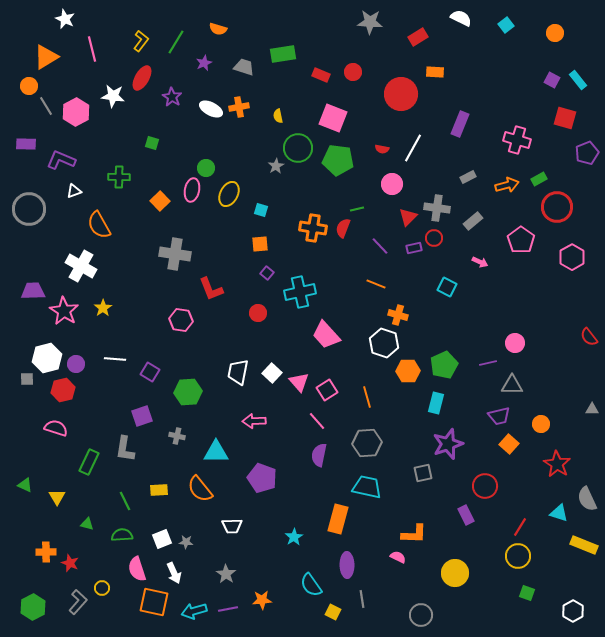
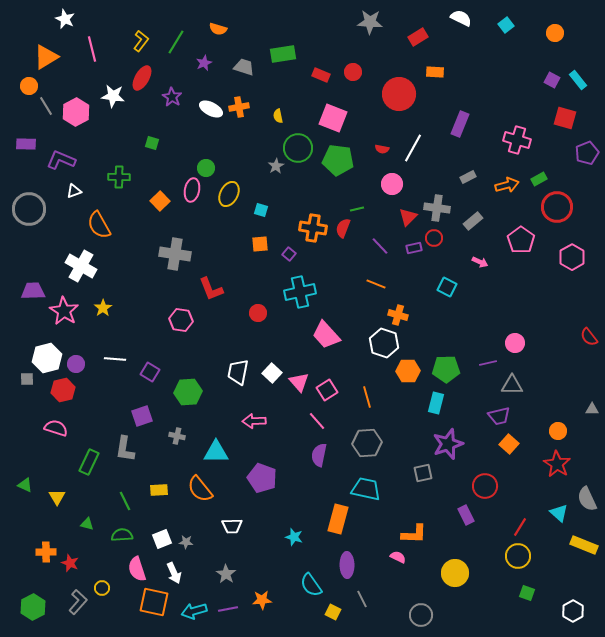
red circle at (401, 94): moved 2 px left
purple square at (267, 273): moved 22 px right, 19 px up
green pentagon at (444, 365): moved 2 px right, 4 px down; rotated 24 degrees clockwise
orange circle at (541, 424): moved 17 px right, 7 px down
cyan trapezoid at (367, 487): moved 1 px left, 2 px down
cyan triangle at (559, 513): rotated 24 degrees clockwise
cyan star at (294, 537): rotated 24 degrees counterclockwise
gray line at (362, 599): rotated 18 degrees counterclockwise
